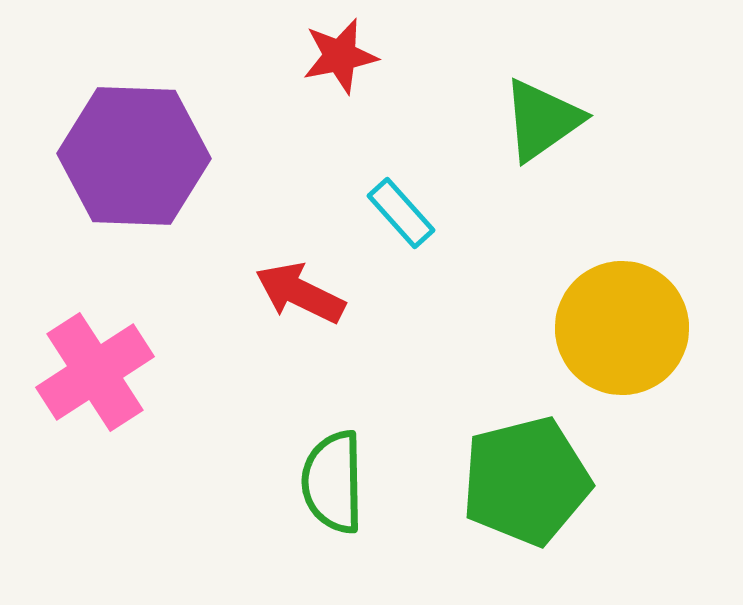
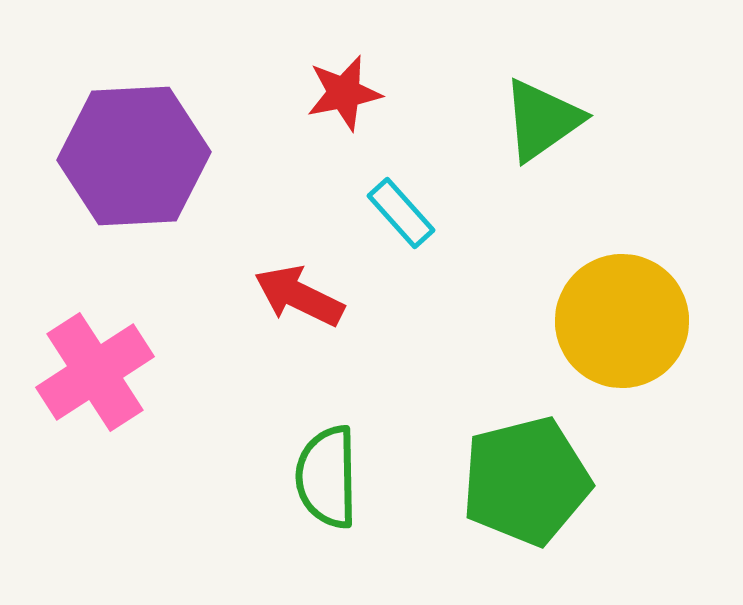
red star: moved 4 px right, 37 px down
purple hexagon: rotated 5 degrees counterclockwise
red arrow: moved 1 px left, 3 px down
yellow circle: moved 7 px up
green semicircle: moved 6 px left, 5 px up
